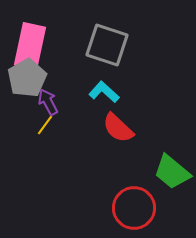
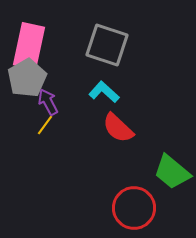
pink rectangle: moved 1 px left
